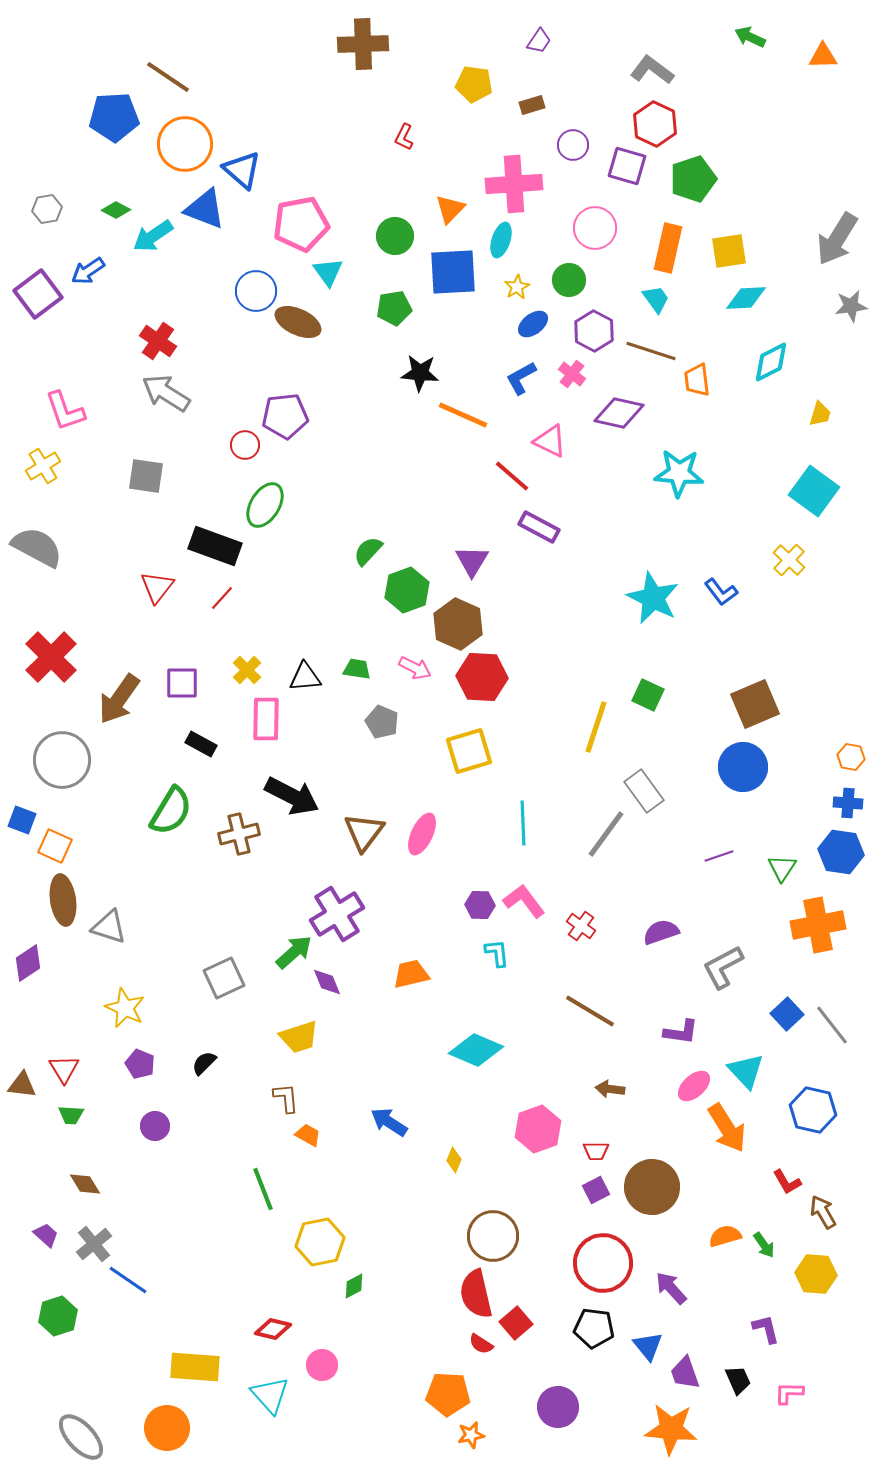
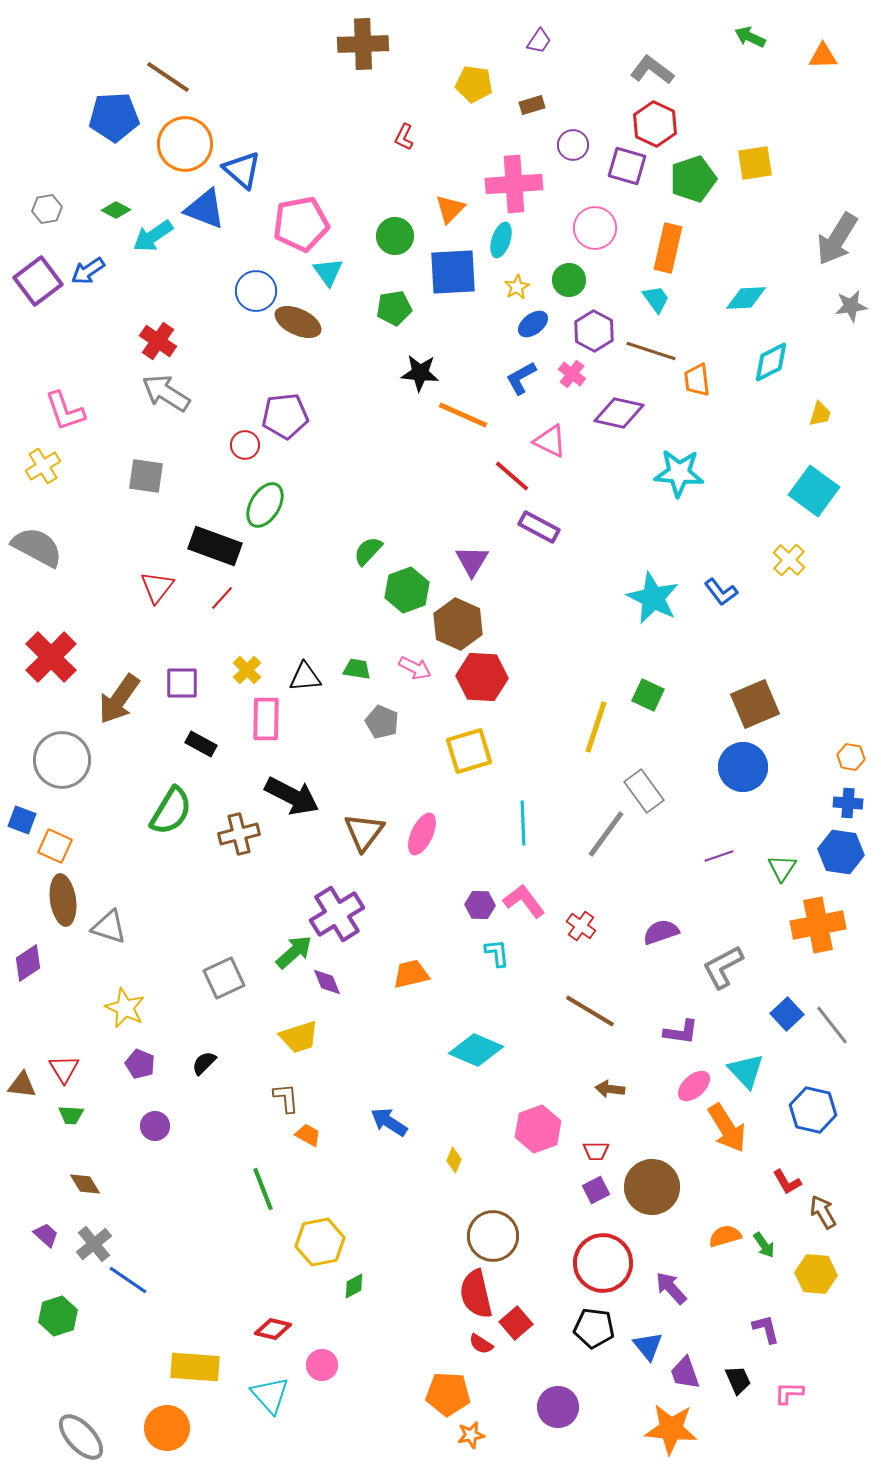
yellow square at (729, 251): moved 26 px right, 88 px up
purple square at (38, 294): moved 13 px up
